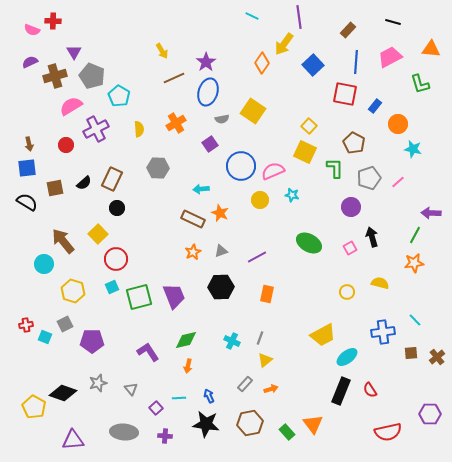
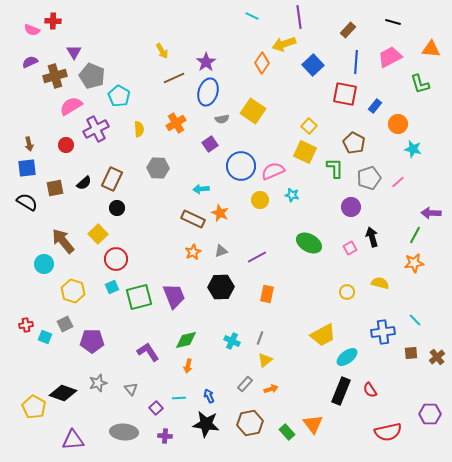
yellow arrow at (284, 44): rotated 35 degrees clockwise
